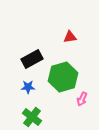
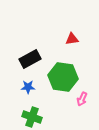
red triangle: moved 2 px right, 2 px down
black rectangle: moved 2 px left
green hexagon: rotated 24 degrees clockwise
green cross: rotated 18 degrees counterclockwise
